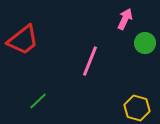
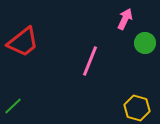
red trapezoid: moved 2 px down
green line: moved 25 px left, 5 px down
